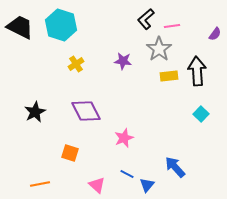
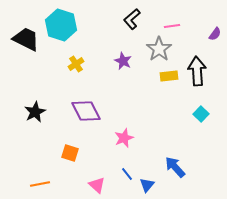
black L-shape: moved 14 px left
black trapezoid: moved 6 px right, 12 px down
purple star: rotated 18 degrees clockwise
blue line: rotated 24 degrees clockwise
